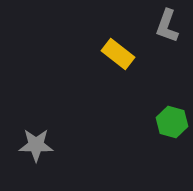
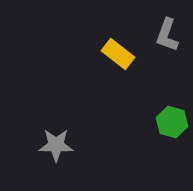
gray L-shape: moved 9 px down
gray star: moved 20 px right
